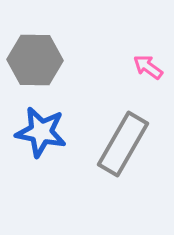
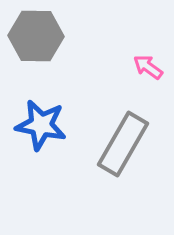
gray hexagon: moved 1 px right, 24 px up
blue star: moved 7 px up
